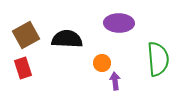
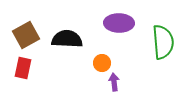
green semicircle: moved 5 px right, 17 px up
red rectangle: rotated 30 degrees clockwise
purple arrow: moved 1 px left, 1 px down
